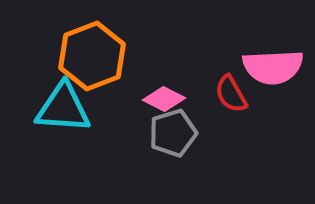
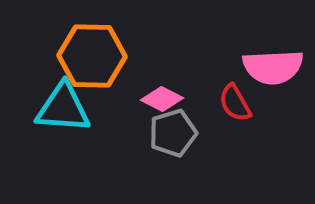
orange hexagon: rotated 22 degrees clockwise
red semicircle: moved 4 px right, 9 px down
pink diamond: moved 2 px left
